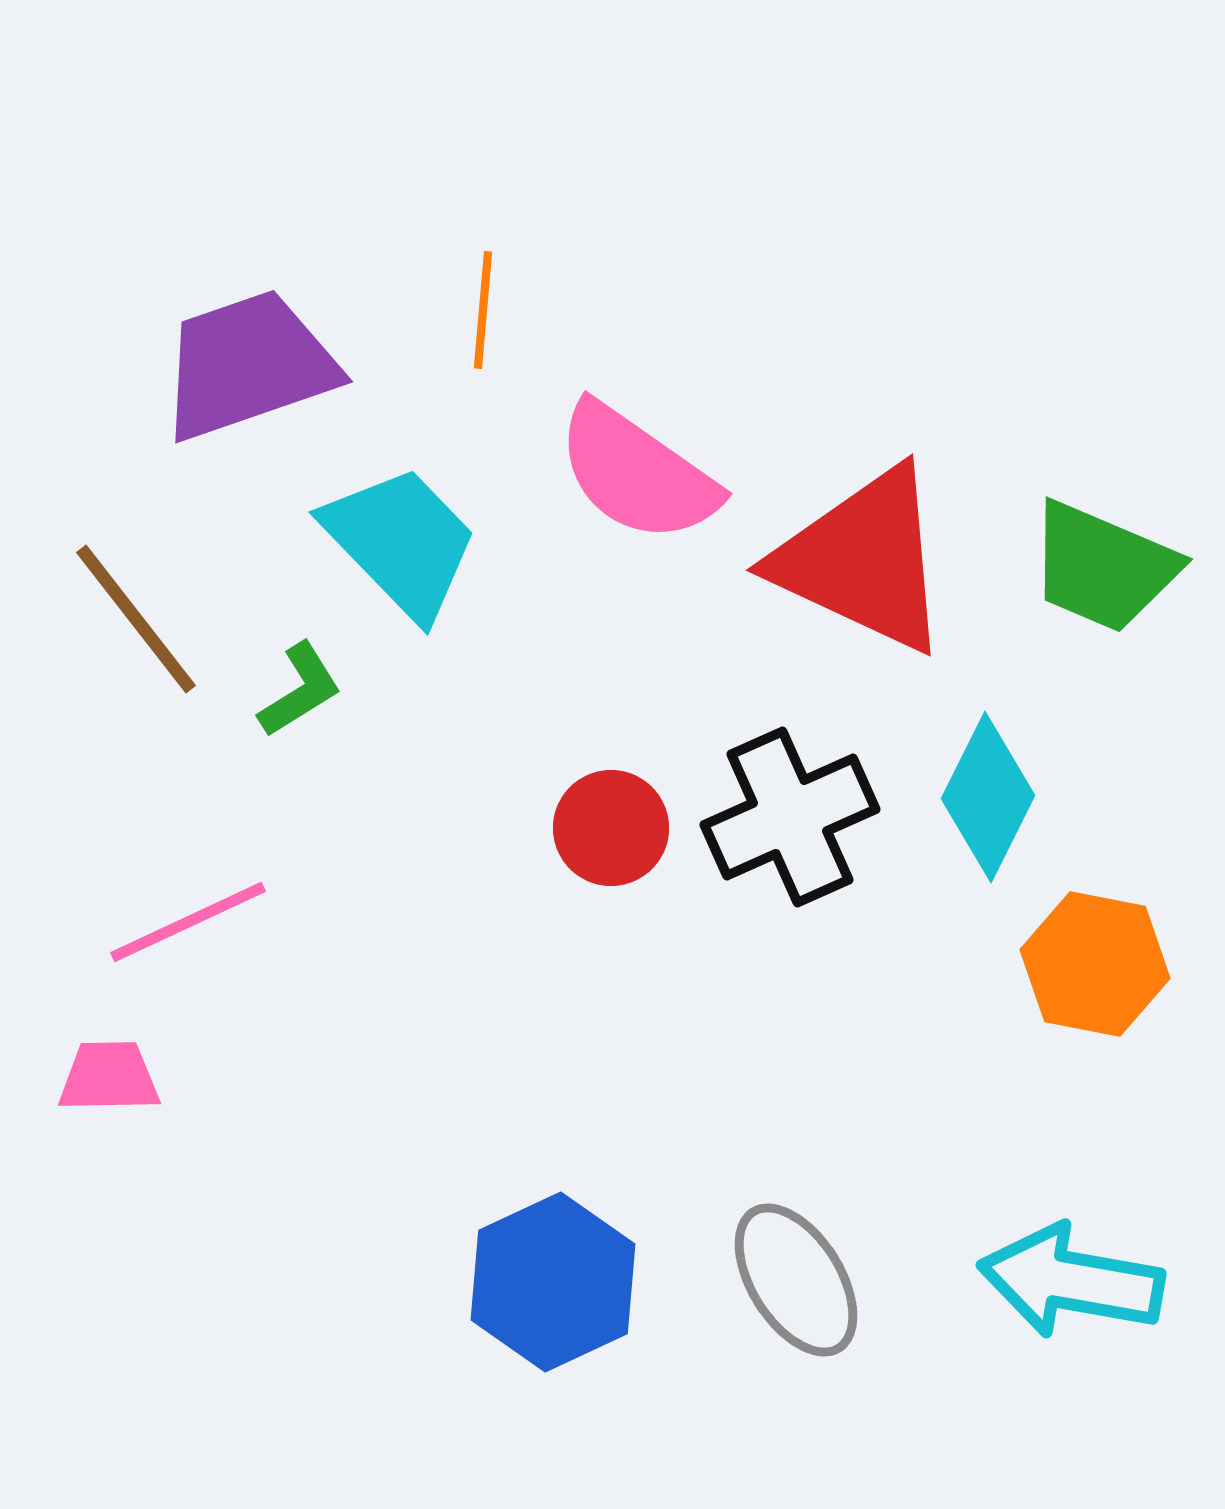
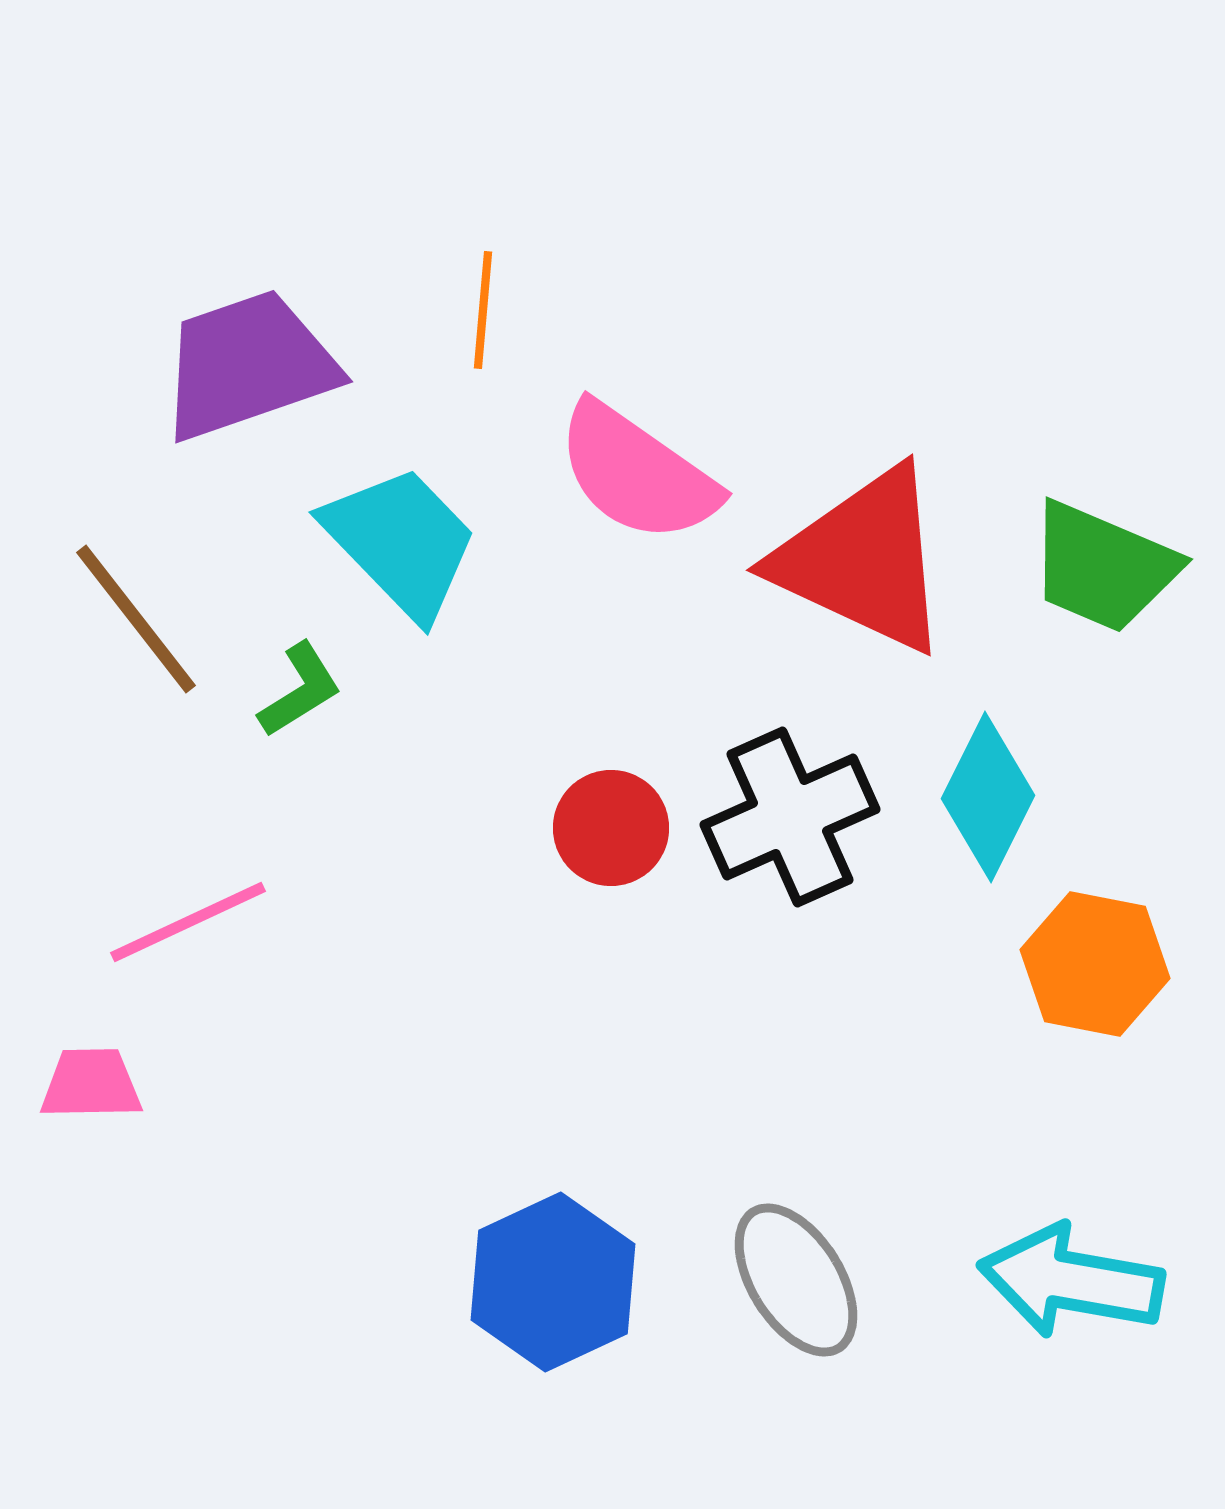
pink trapezoid: moved 18 px left, 7 px down
